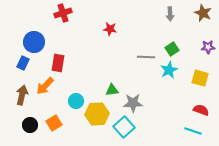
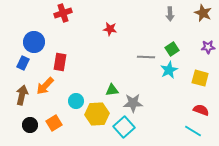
red rectangle: moved 2 px right, 1 px up
cyan line: rotated 12 degrees clockwise
